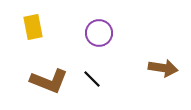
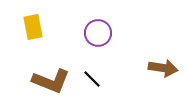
purple circle: moved 1 px left
brown L-shape: moved 2 px right
